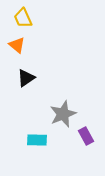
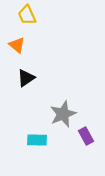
yellow trapezoid: moved 4 px right, 3 px up
